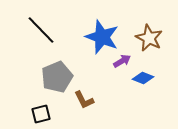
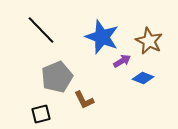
brown star: moved 3 px down
